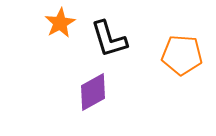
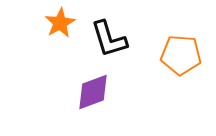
orange pentagon: moved 1 px left
purple diamond: rotated 9 degrees clockwise
